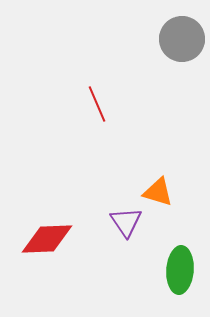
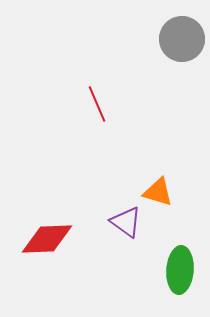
purple triangle: rotated 20 degrees counterclockwise
